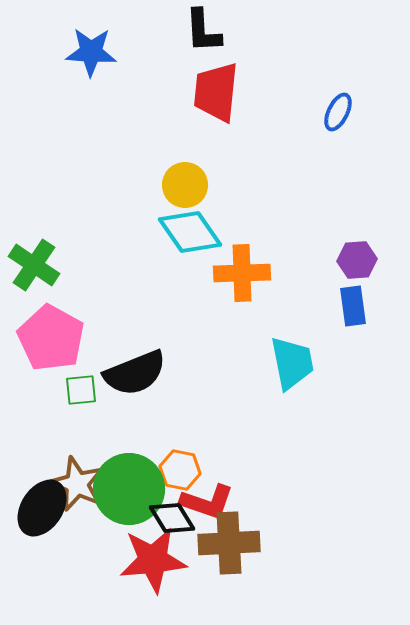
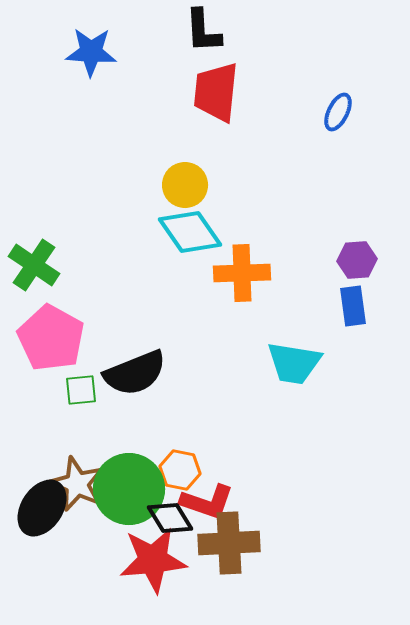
cyan trapezoid: moved 2 px right; rotated 110 degrees clockwise
black diamond: moved 2 px left
